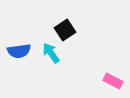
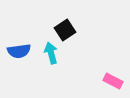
cyan arrow: rotated 20 degrees clockwise
